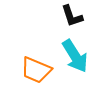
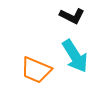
black L-shape: rotated 45 degrees counterclockwise
